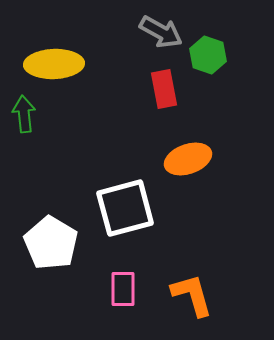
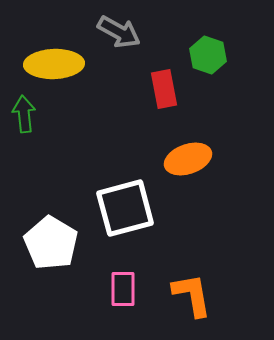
gray arrow: moved 42 px left
orange L-shape: rotated 6 degrees clockwise
